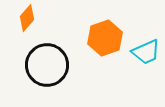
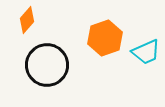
orange diamond: moved 2 px down
